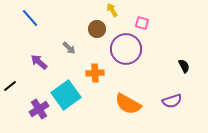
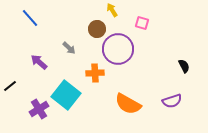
purple circle: moved 8 px left
cyan square: rotated 16 degrees counterclockwise
